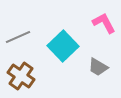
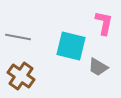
pink L-shape: rotated 40 degrees clockwise
gray line: rotated 35 degrees clockwise
cyan square: moved 8 px right; rotated 32 degrees counterclockwise
